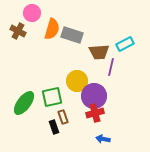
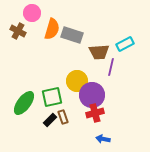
purple circle: moved 2 px left, 1 px up
black rectangle: moved 4 px left, 7 px up; rotated 64 degrees clockwise
